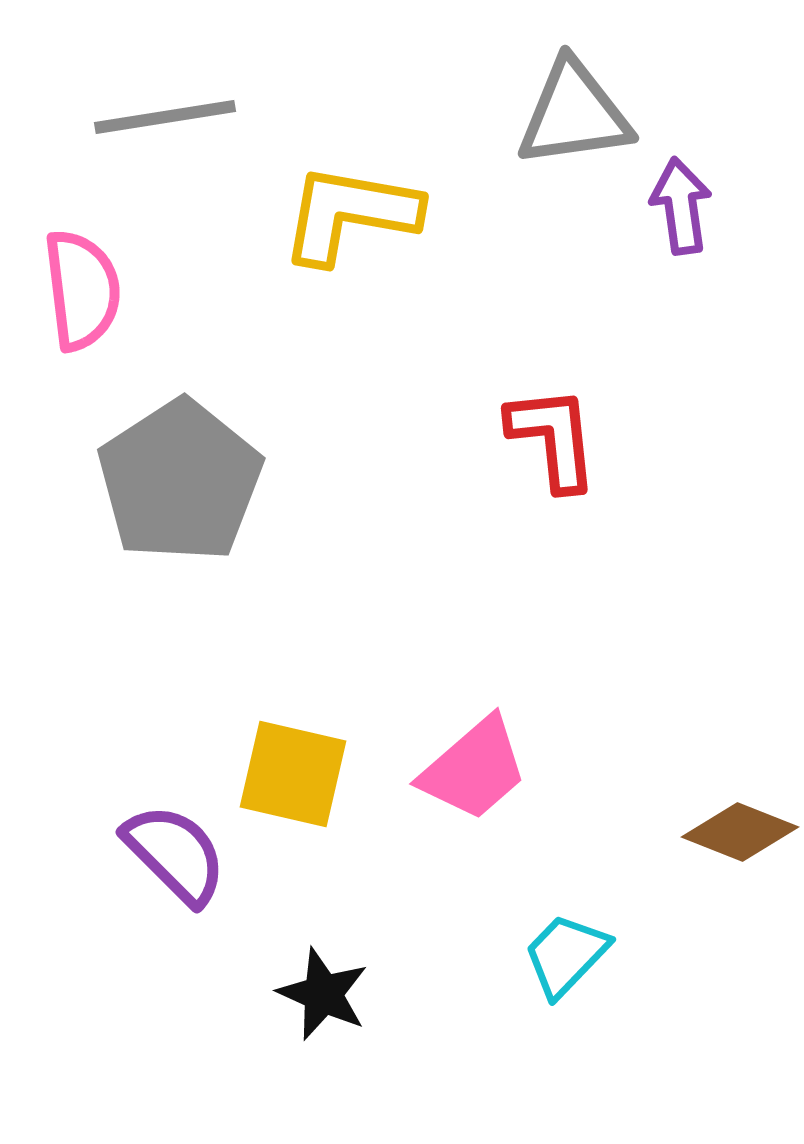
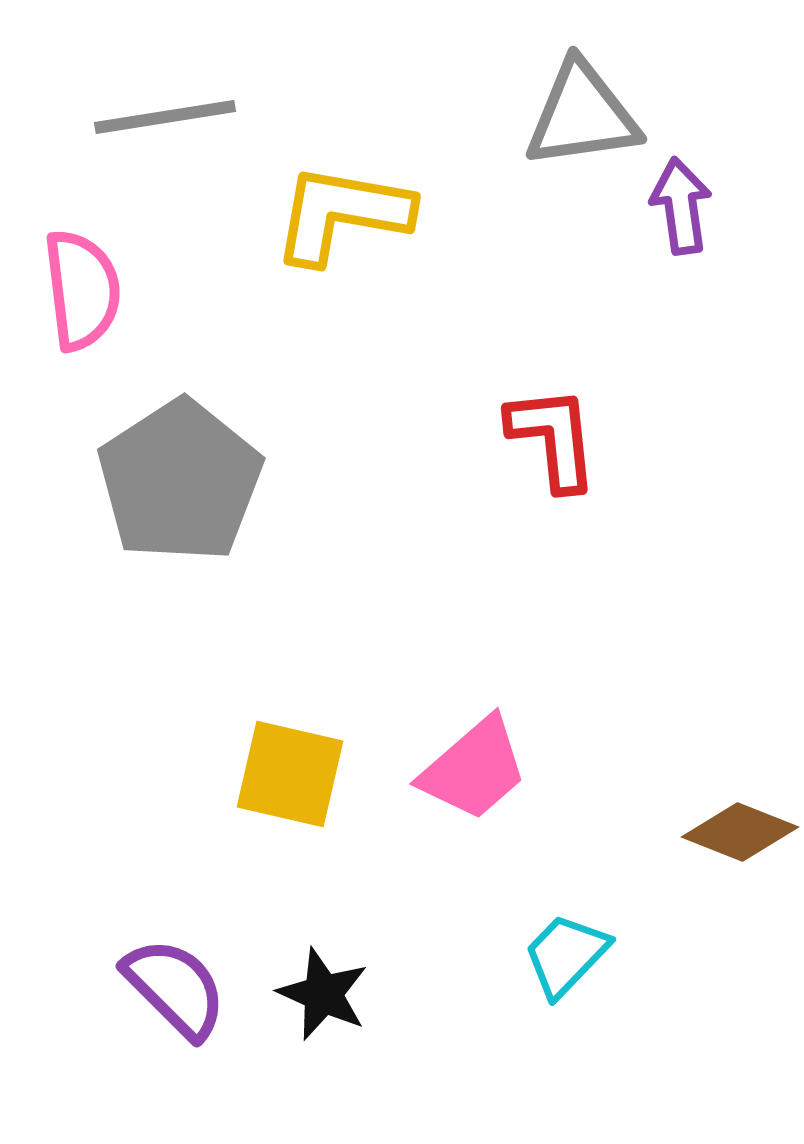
gray triangle: moved 8 px right, 1 px down
yellow L-shape: moved 8 px left
yellow square: moved 3 px left
purple semicircle: moved 134 px down
